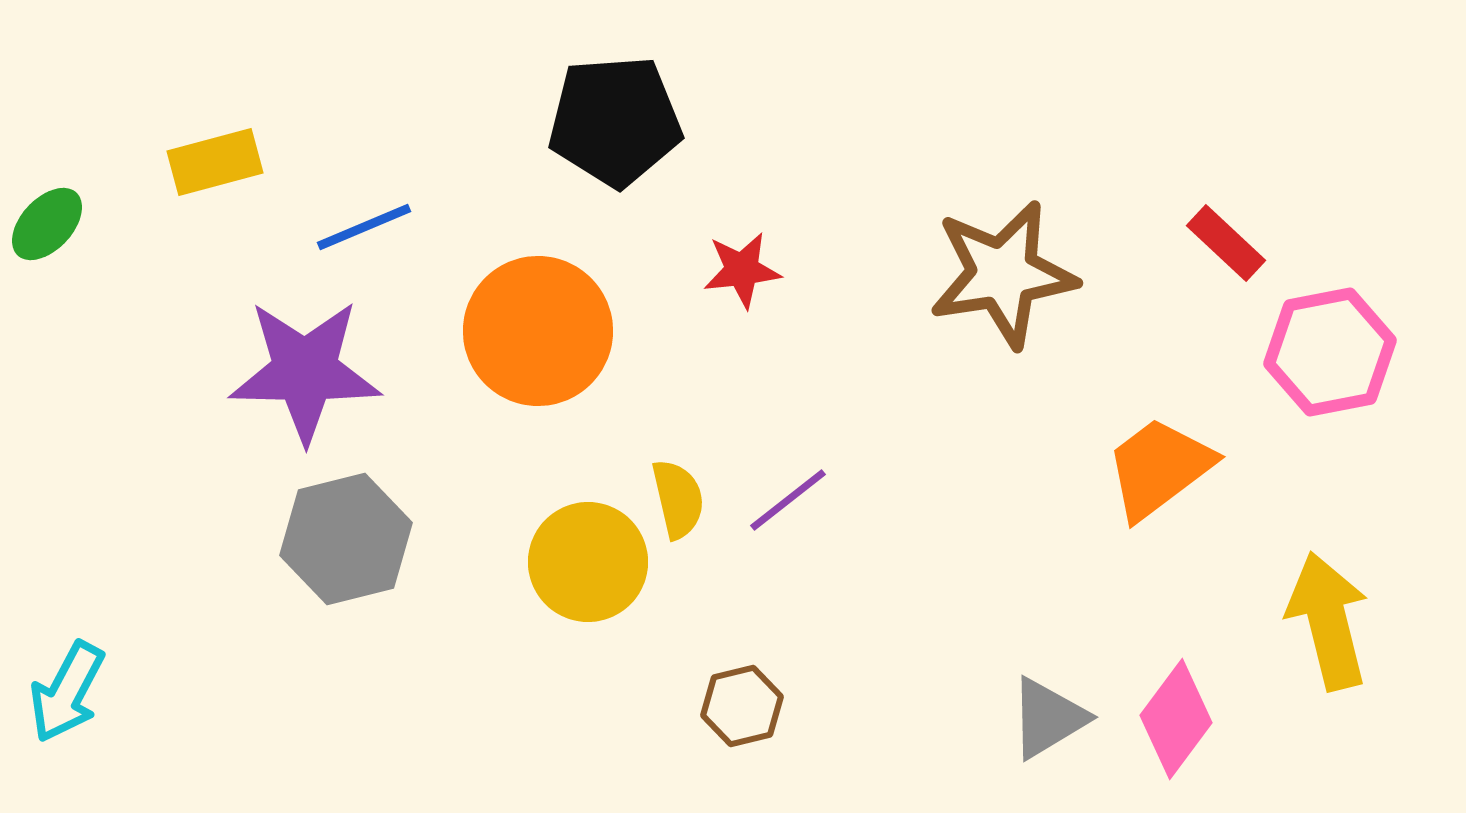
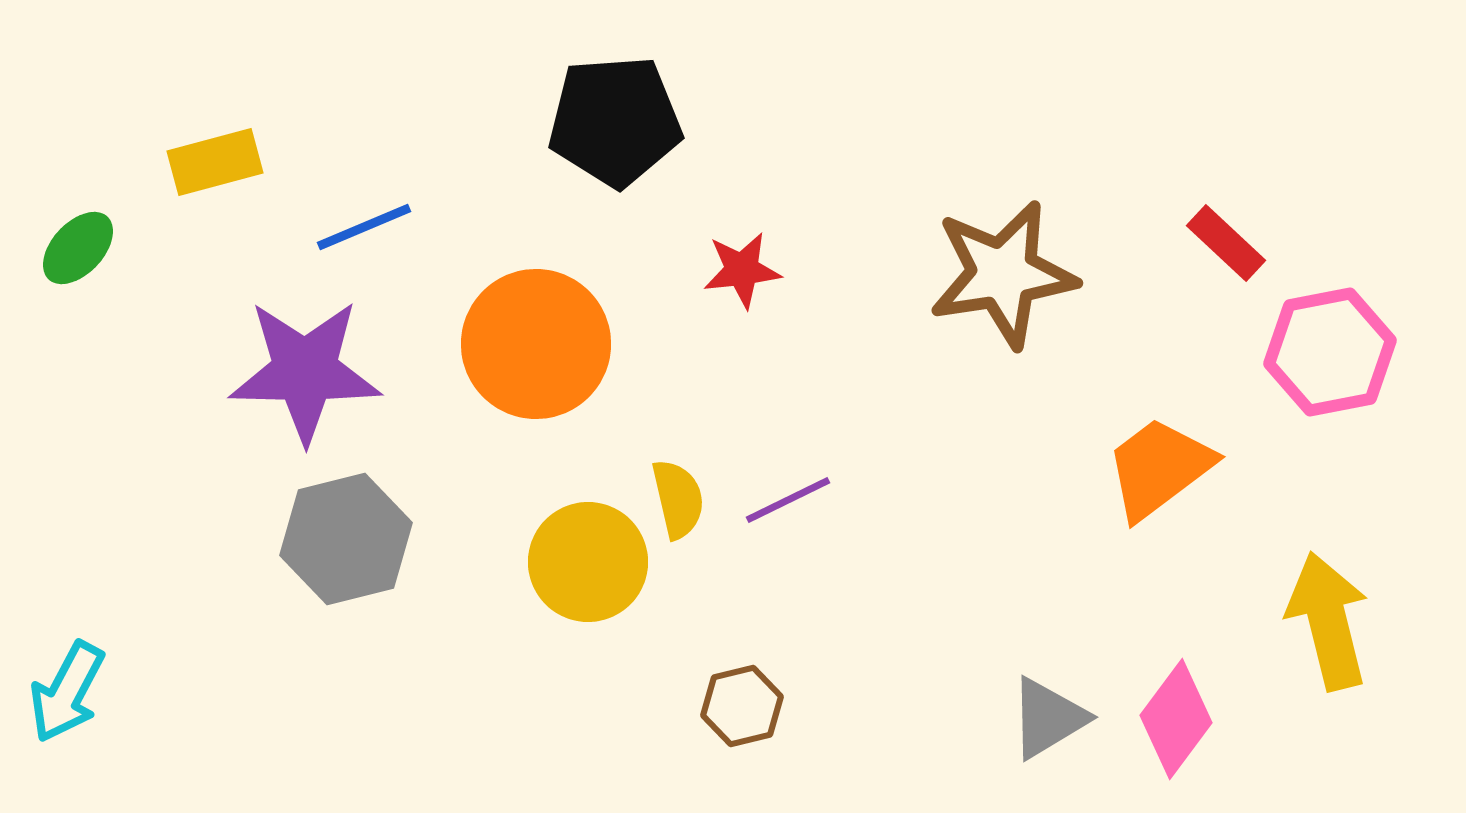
green ellipse: moved 31 px right, 24 px down
orange circle: moved 2 px left, 13 px down
purple line: rotated 12 degrees clockwise
